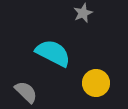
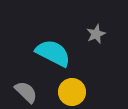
gray star: moved 13 px right, 21 px down
yellow circle: moved 24 px left, 9 px down
